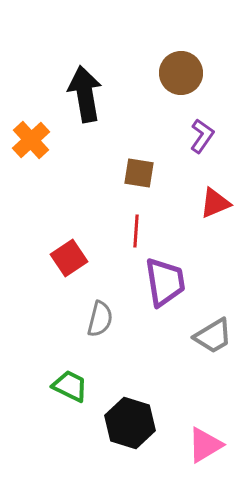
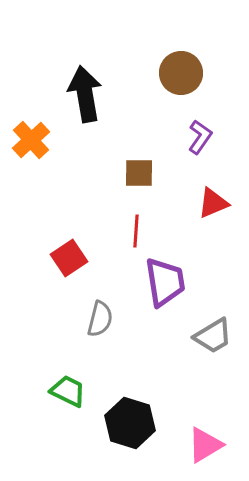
purple L-shape: moved 2 px left, 1 px down
brown square: rotated 8 degrees counterclockwise
red triangle: moved 2 px left
green trapezoid: moved 2 px left, 5 px down
